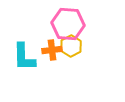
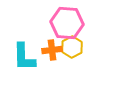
pink hexagon: moved 1 px left, 1 px up
yellow hexagon: moved 1 px right, 1 px down
